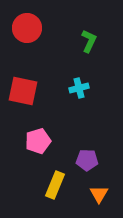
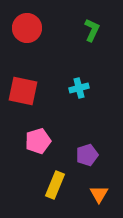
green L-shape: moved 3 px right, 11 px up
purple pentagon: moved 5 px up; rotated 20 degrees counterclockwise
